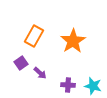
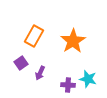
purple arrow: rotated 72 degrees clockwise
cyan star: moved 5 px left, 7 px up
